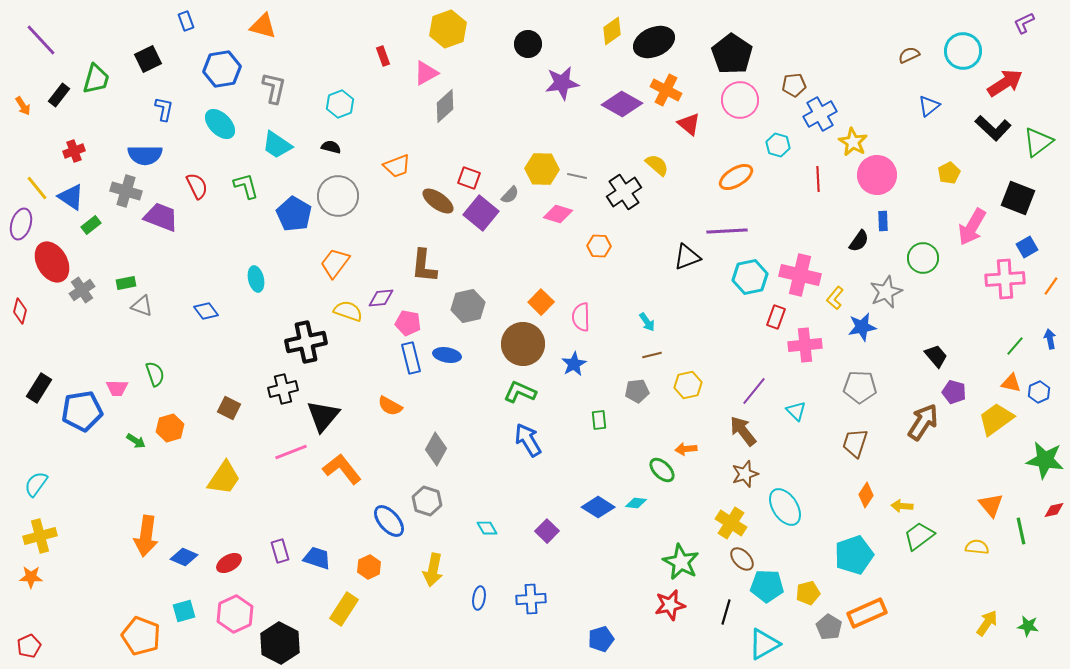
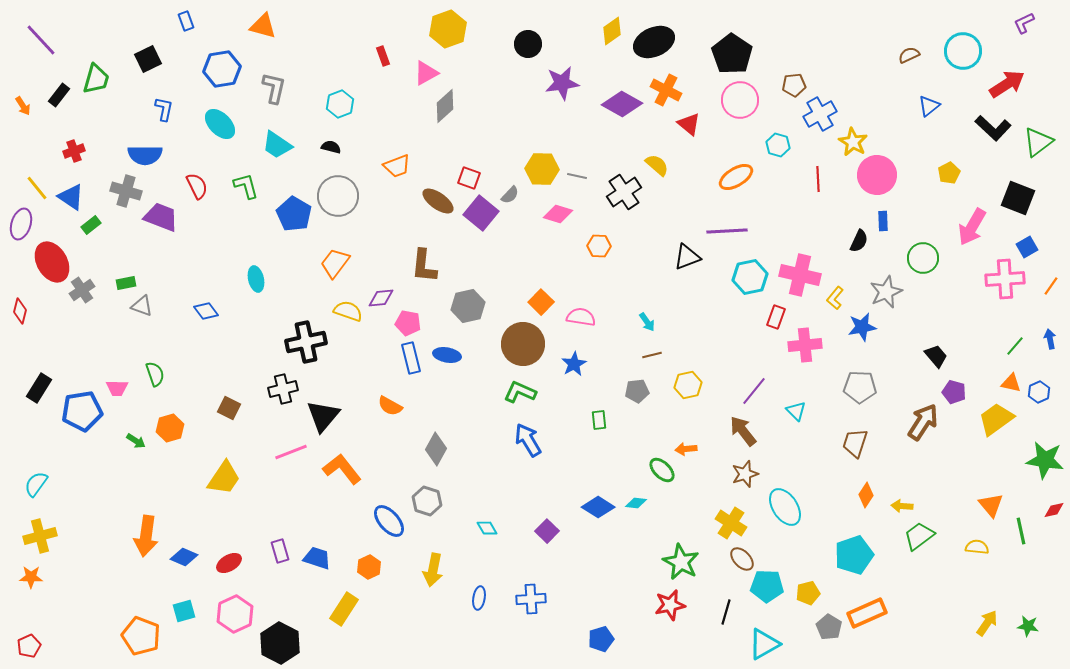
red arrow at (1005, 83): moved 2 px right, 1 px down
black semicircle at (859, 241): rotated 10 degrees counterclockwise
pink semicircle at (581, 317): rotated 100 degrees clockwise
